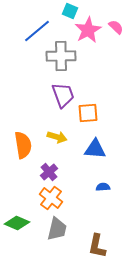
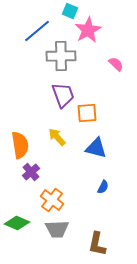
pink semicircle: moved 37 px down
orange square: moved 1 px left
yellow arrow: rotated 150 degrees counterclockwise
orange semicircle: moved 3 px left
blue triangle: moved 1 px right, 1 px up; rotated 10 degrees clockwise
purple cross: moved 18 px left
blue semicircle: rotated 120 degrees clockwise
orange cross: moved 1 px right, 2 px down
gray trapezoid: rotated 75 degrees clockwise
brown L-shape: moved 2 px up
